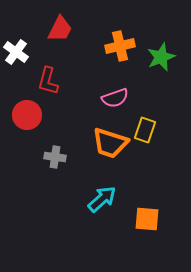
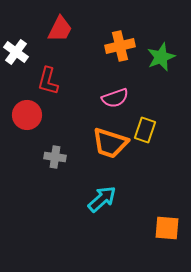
orange square: moved 20 px right, 9 px down
